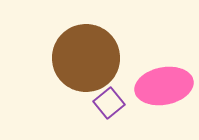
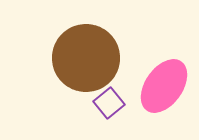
pink ellipse: rotated 44 degrees counterclockwise
